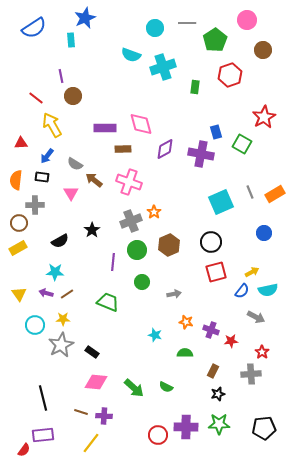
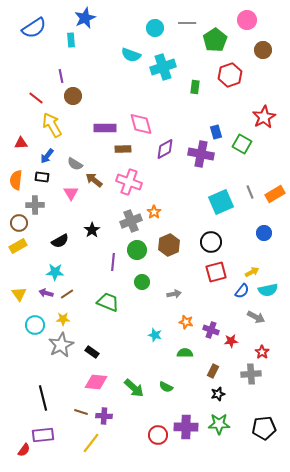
yellow rectangle at (18, 248): moved 2 px up
